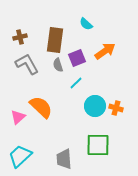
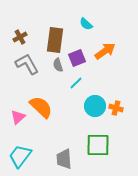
brown cross: rotated 16 degrees counterclockwise
cyan trapezoid: rotated 10 degrees counterclockwise
